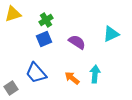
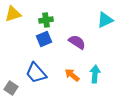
green cross: rotated 24 degrees clockwise
cyan triangle: moved 6 px left, 14 px up
orange arrow: moved 3 px up
gray square: rotated 24 degrees counterclockwise
